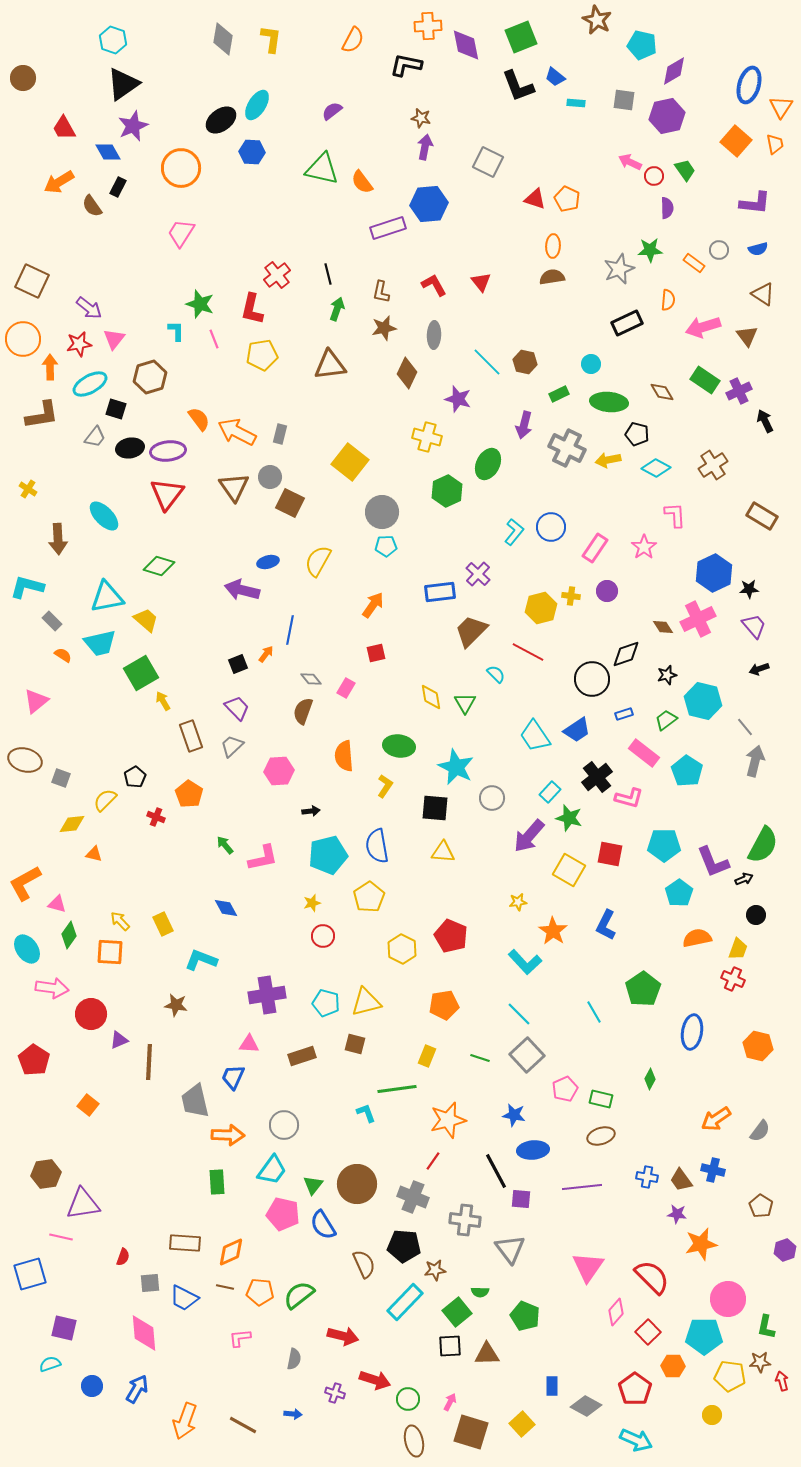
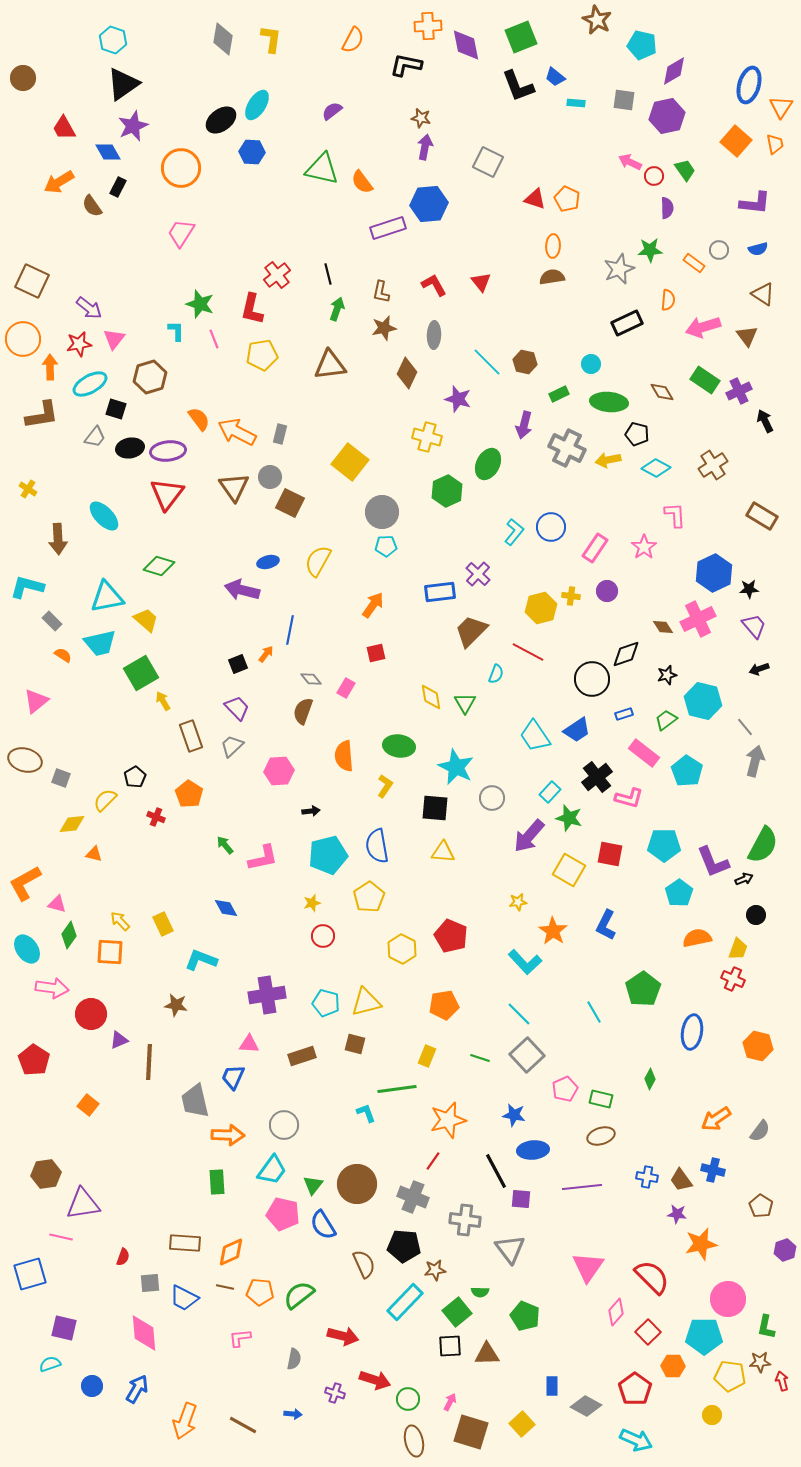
cyan semicircle at (496, 674): rotated 66 degrees clockwise
